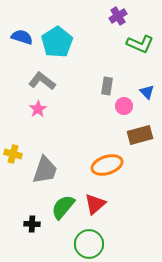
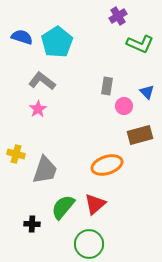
yellow cross: moved 3 px right
